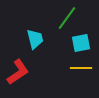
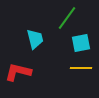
red L-shape: rotated 132 degrees counterclockwise
